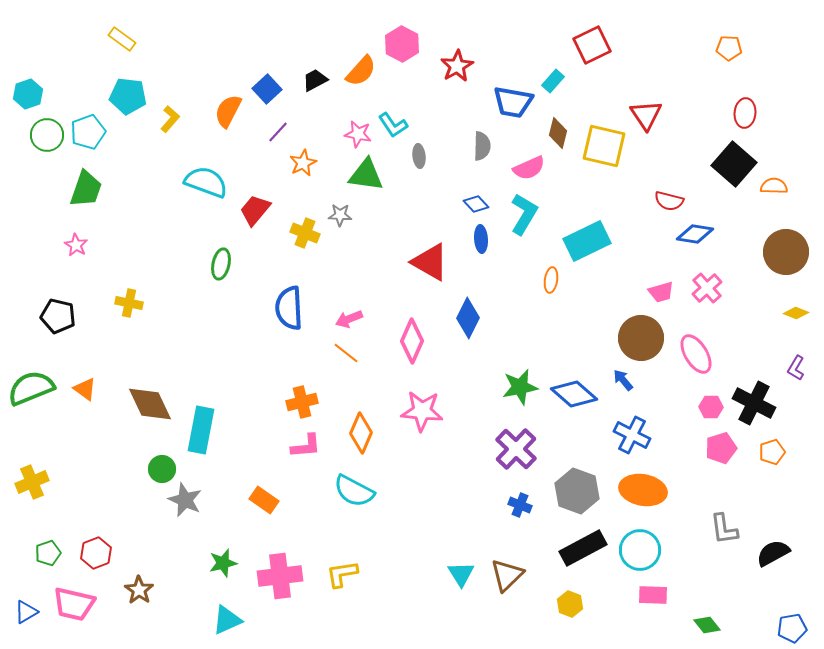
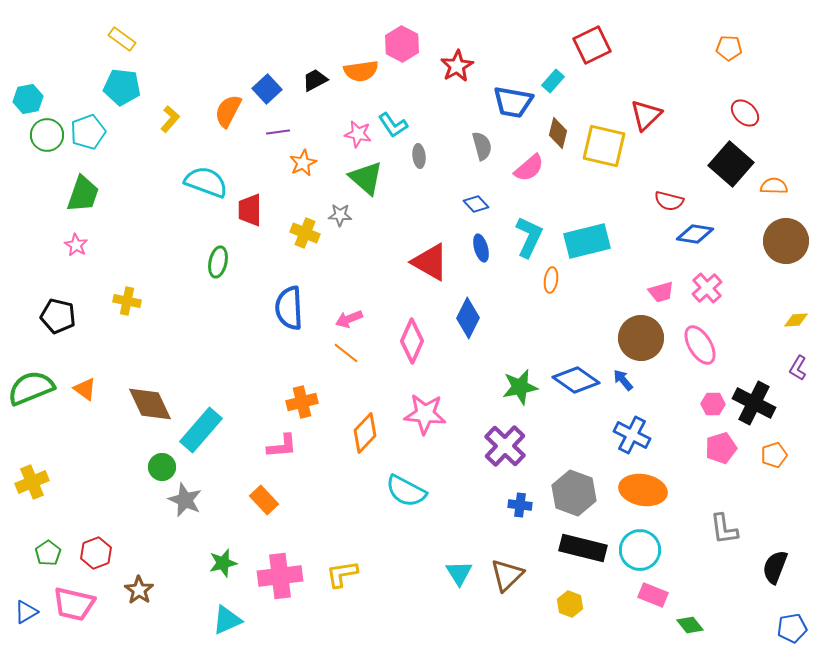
orange semicircle at (361, 71): rotated 40 degrees clockwise
cyan hexagon at (28, 94): moved 5 px down; rotated 8 degrees clockwise
cyan pentagon at (128, 96): moved 6 px left, 9 px up
red ellipse at (745, 113): rotated 52 degrees counterclockwise
red triangle at (646, 115): rotated 20 degrees clockwise
purple line at (278, 132): rotated 40 degrees clockwise
gray semicircle at (482, 146): rotated 16 degrees counterclockwise
black square at (734, 164): moved 3 px left
pink semicircle at (529, 168): rotated 16 degrees counterclockwise
green triangle at (366, 175): moved 3 px down; rotated 33 degrees clockwise
green trapezoid at (86, 189): moved 3 px left, 5 px down
red trapezoid at (255, 210): moved 5 px left; rotated 40 degrees counterclockwise
cyan L-shape at (524, 214): moved 5 px right, 23 px down; rotated 6 degrees counterclockwise
blue ellipse at (481, 239): moved 9 px down; rotated 12 degrees counterclockwise
cyan rectangle at (587, 241): rotated 12 degrees clockwise
brown circle at (786, 252): moved 11 px up
green ellipse at (221, 264): moved 3 px left, 2 px up
yellow cross at (129, 303): moved 2 px left, 2 px up
yellow diamond at (796, 313): moved 7 px down; rotated 25 degrees counterclockwise
pink ellipse at (696, 354): moved 4 px right, 9 px up
purple L-shape at (796, 368): moved 2 px right
blue diamond at (574, 394): moved 2 px right, 14 px up; rotated 6 degrees counterclockwise
pink hexagon at (711, 407): moved 2 px right, 3 px up
pink star at (422, 411): moved 3 px right, 3 px down
cyan rectangle at (201, 430): rotated 30 degrees clockwise
orange diamond at (361, 433): moved 4 px right; rotated 21 degrees clockwise
pink L-shape at (306, 446): moved 24 px left
purple cross at (516, 449): moved 11 px left, 3 px up
orange pentagon at (772, 452): moved 2 px right, 3 px down
green circle at (162, 469): moved 2 px up
cyan semicircle at (354, 491): moved 52 px right
gray hexagon at (577, 491): moved 3 px left, 2 px down
orange rectangle at (264, 500): rotated 12 degrees clockwise
blue cross at (520, 505): rotated 15 degrees counterclockwise
black rectangle at (583, 548): rotated 42 degrees clockwise
green pentagon at (48, 553): rotated 15 degrees counterclockwise
black semicircle at (773, 553): moved 2 px right, 14 px down; rotated 40 degrees counterclockwise
cyan triangle at (461, 574): moved 2 px left, 1 px up
pink rectangle at (653, 595): rotated 20 degrees clockwise
green diamond at (707, 625): moved 17 px left
